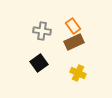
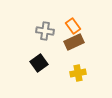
gray cross: moved 3 px right
yellow cross: rotated 35 degrees counterclockwise
